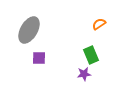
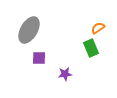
orange semicircle: moved 1 px left, 4 px down
green rectangle: moved 7 px up
purple star: moved 19 px left
